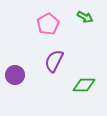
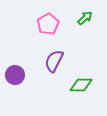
green arrow: moved 1 px down; rotated 70 degrees counterclockwise
green diamond: moved 3 px left
